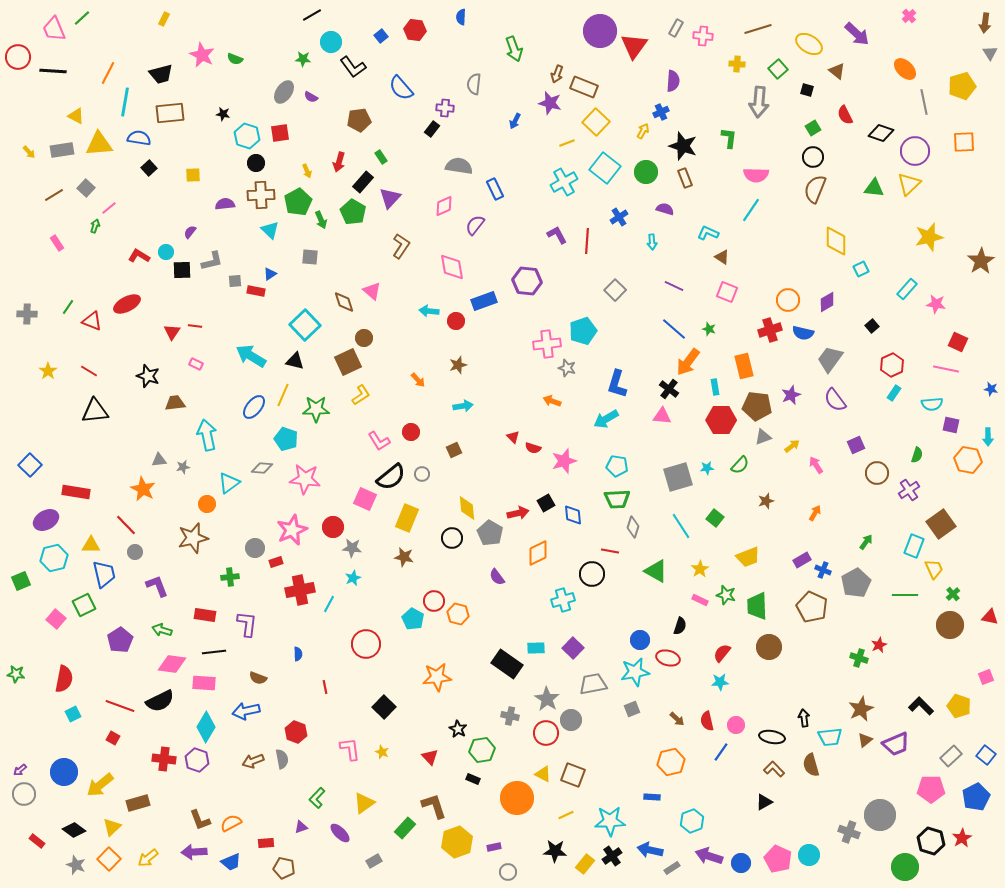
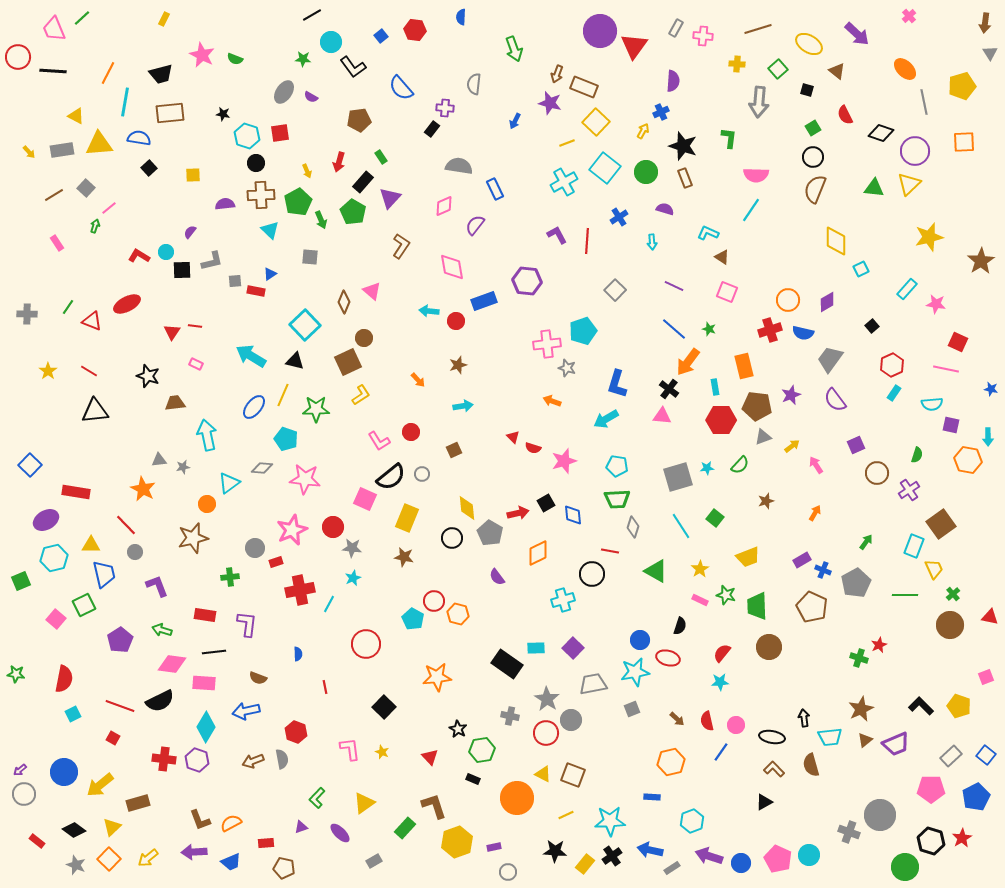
brown diamond at (344, 302): rotated 40 degrees clockwise
